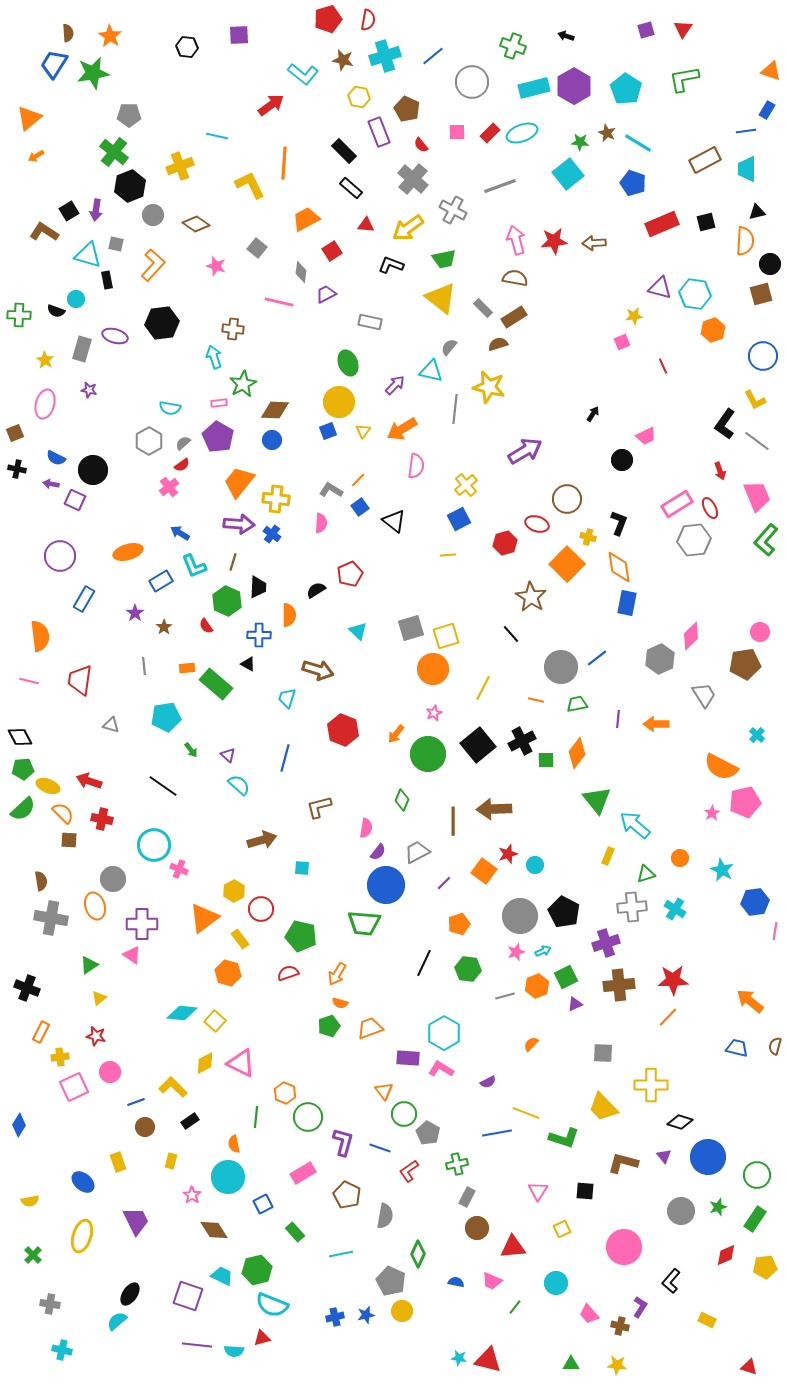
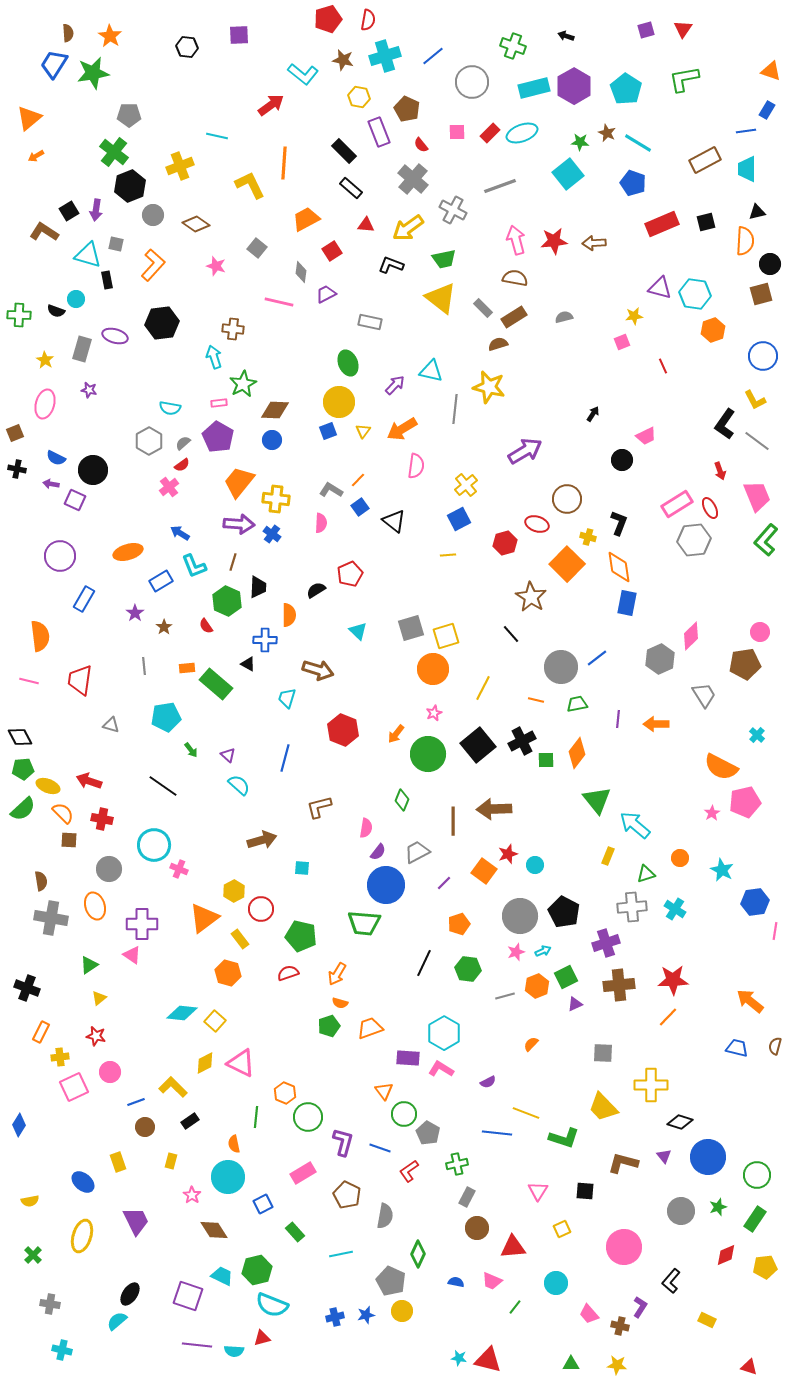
gray semicircle at (449, 347): moved 115 px right, 30 px up; rotated 36 degrees clockwise
blue cross at (259, 635): moved 6 px right, 5 px down
gray circle at (113, 879): moved 4 px left, 10 px up
blue line at (497, 1133): rotated 16 degrees clockwise
